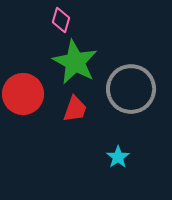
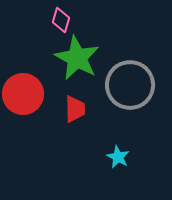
green star: moved 2 px right, 4 px up
gray circle: moved 1 px left, 4 px up
red trapezoid: rotated 20 degrees counterclockwise
cyan star: rotated 10 degrees counterclockwise
